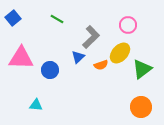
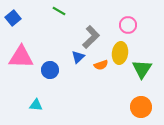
green line: moved 2 px right, 8 px up
yellow ellipse: rotated 35 degrees counterclockwise
pink triangle: moved 1 px up
green triangle: rotated 20 degrees counterclockwise
